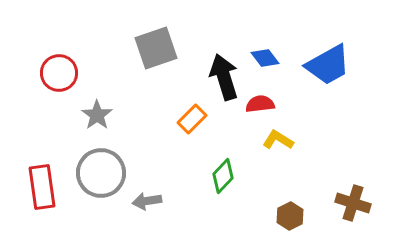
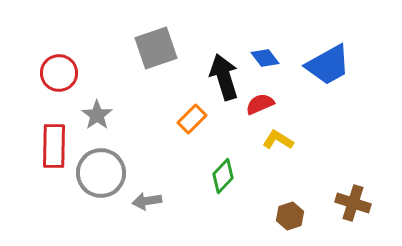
red semicircle: rotated 16 degrees counterclockwise
red rectangle: moved 12 px right, 41 px up; rotated 9 degrees clockwise
brown hexagon: rotated 8 degrees clockwise
